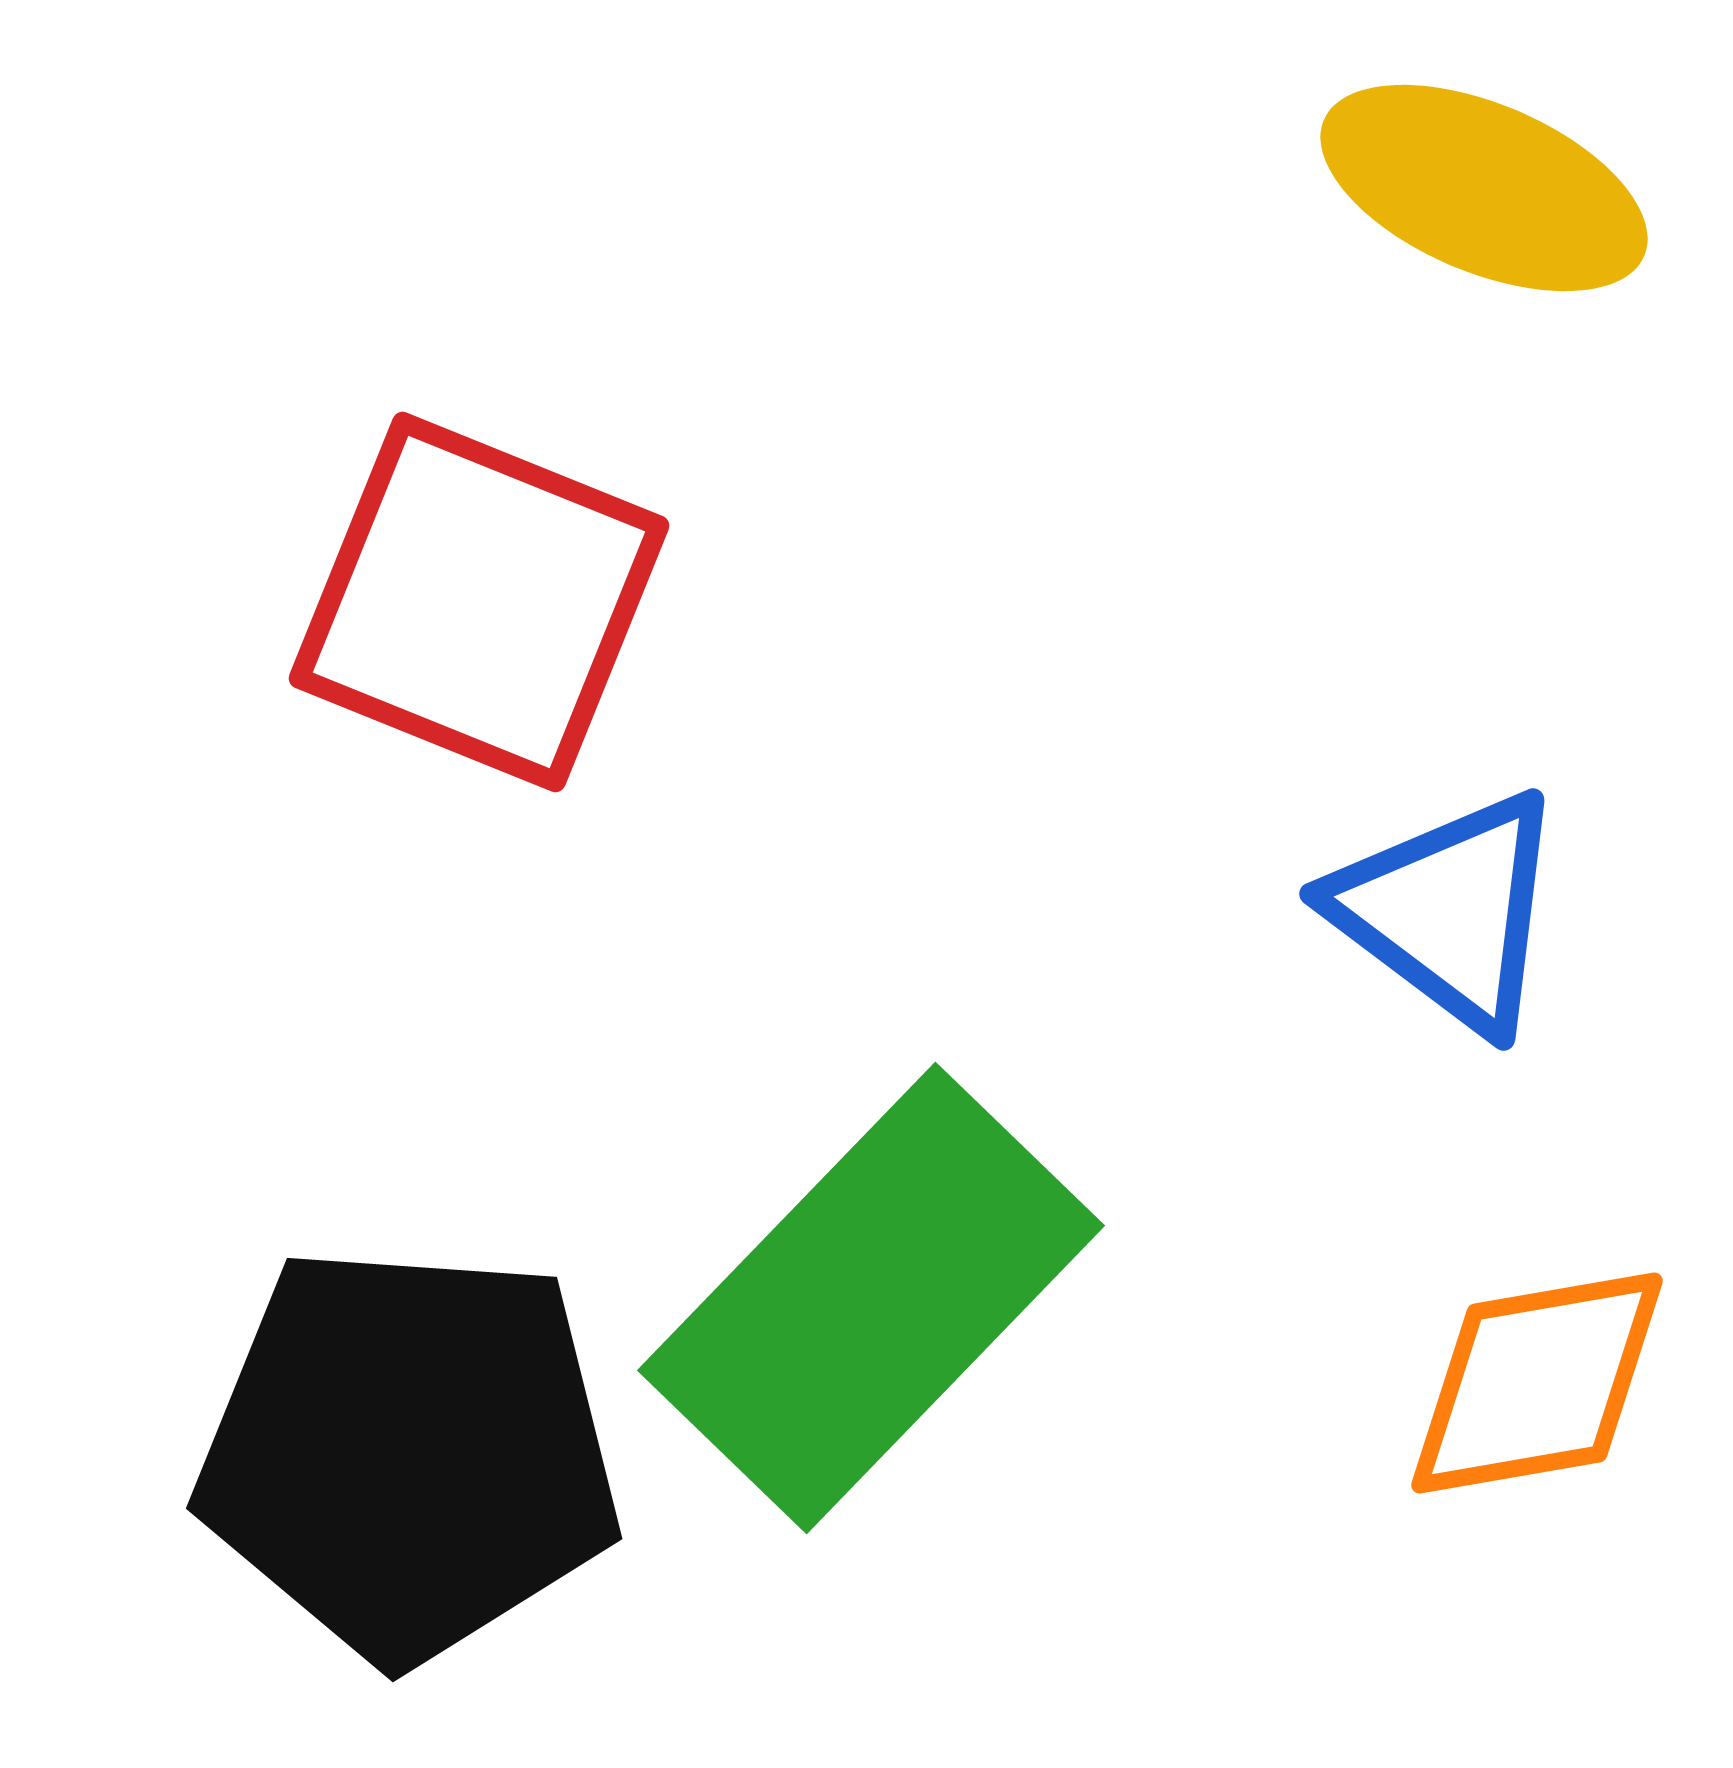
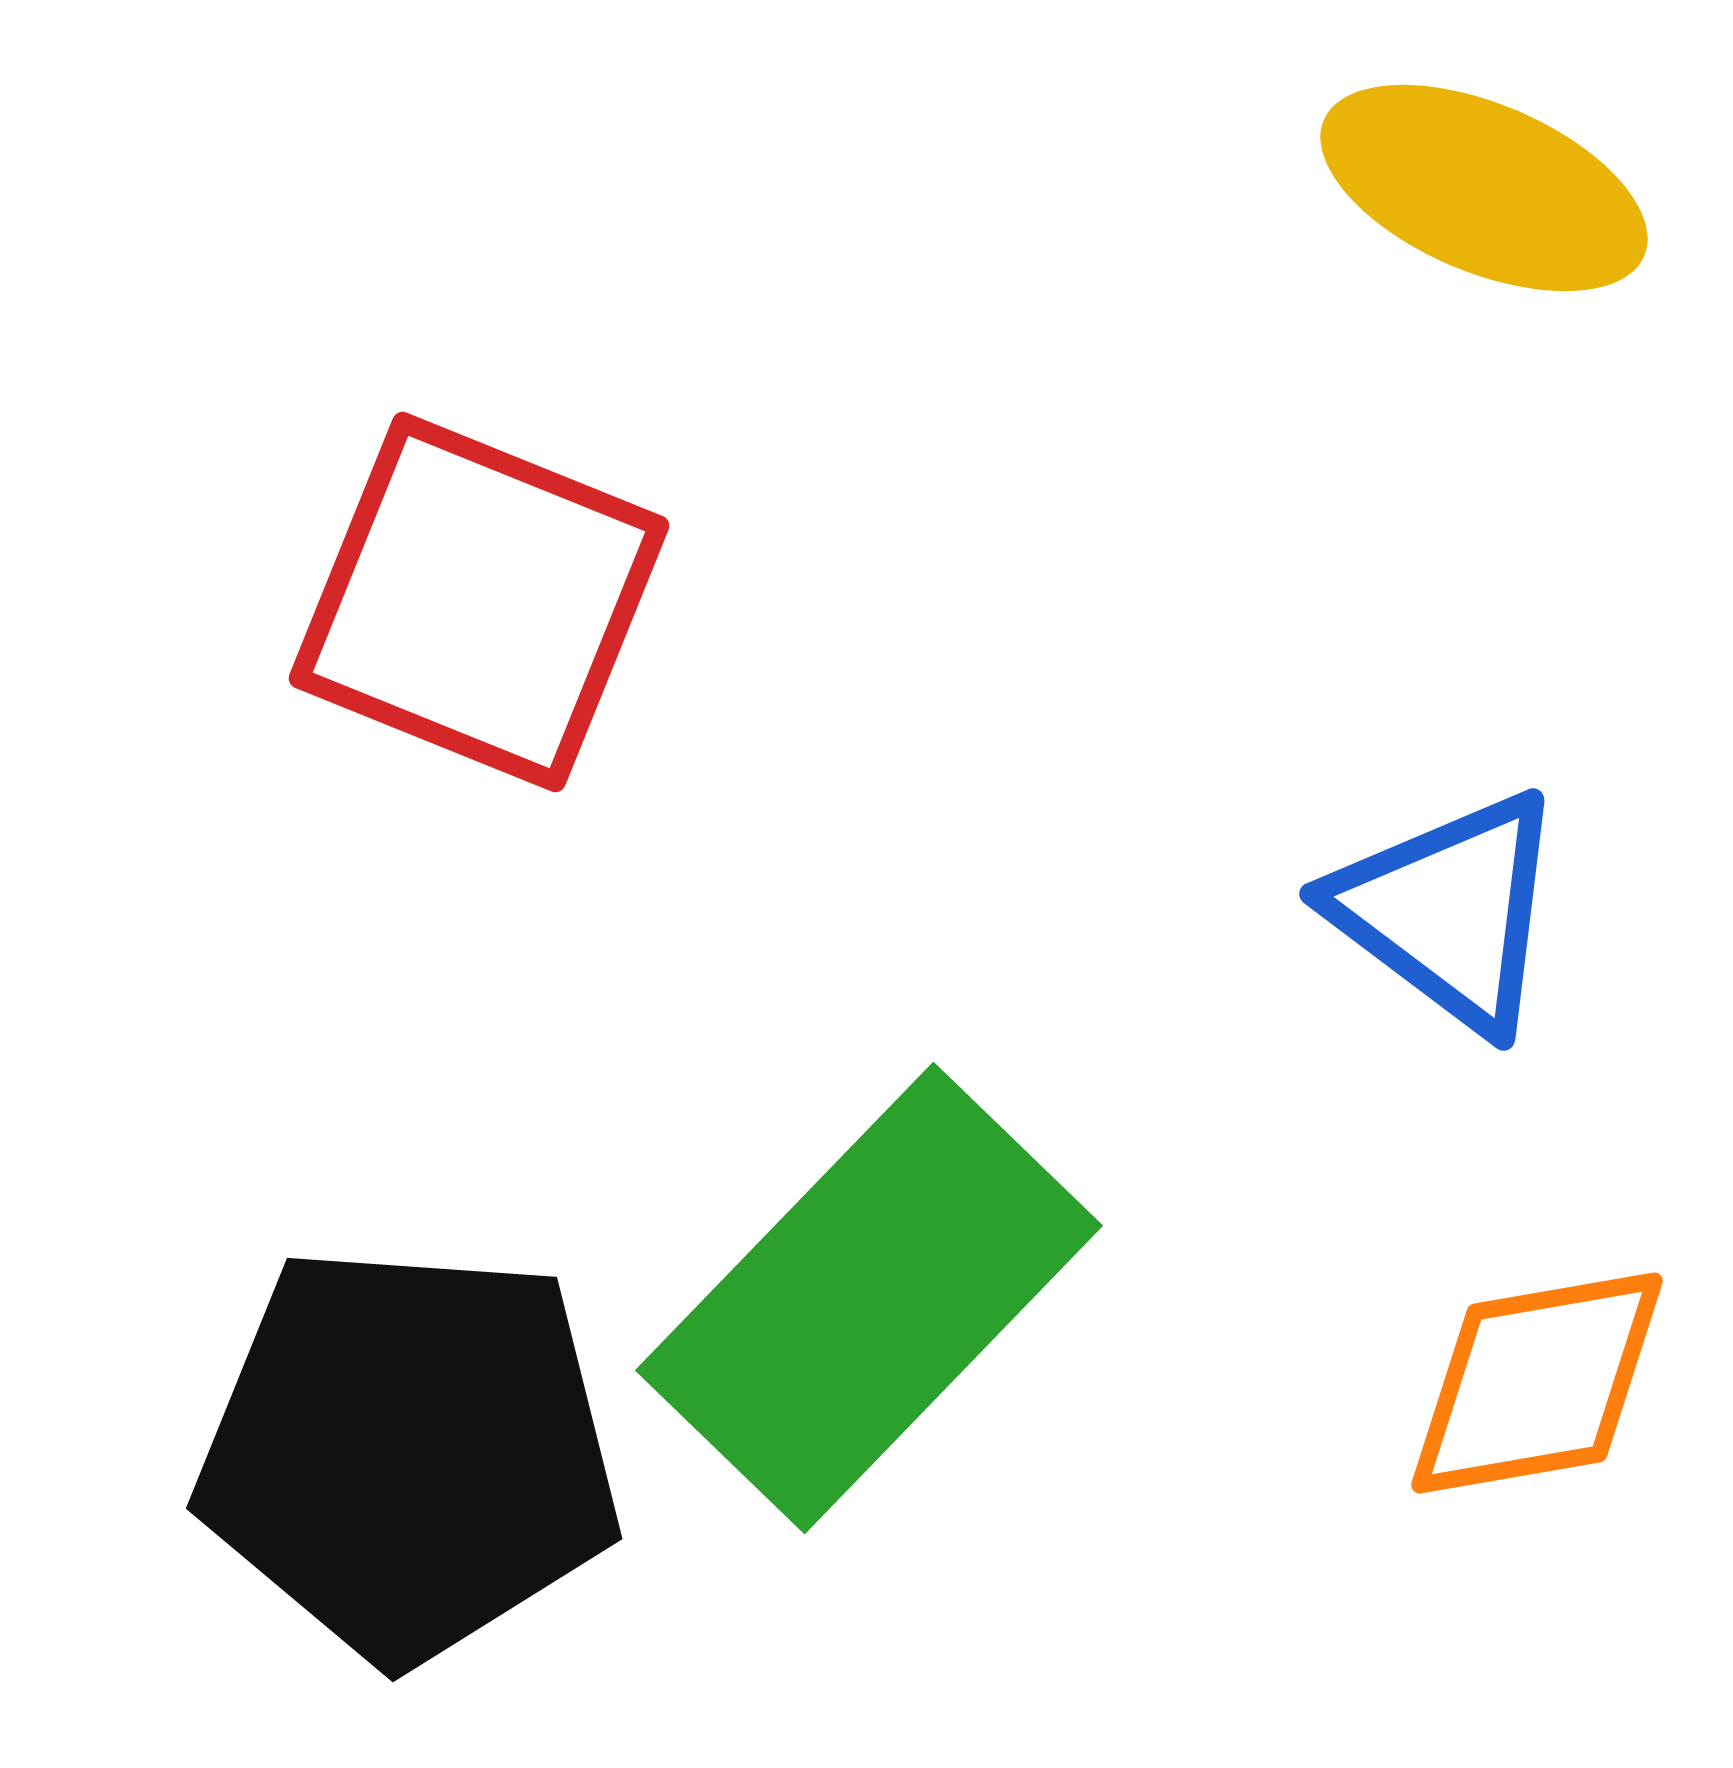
green rectangle: moved 2 px left
